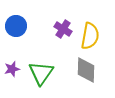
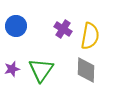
green triangle: moved 3 px up
